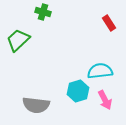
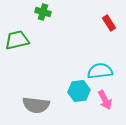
green trapezoid: moved 1 px left; rotated 30 degrees clockwise
cyan hexagon: moved 1 px right; rotated 10 degrees clockwise
